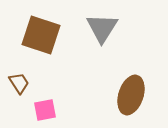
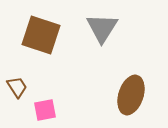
brown trapezoid: moved 2 px left, 4 px down
